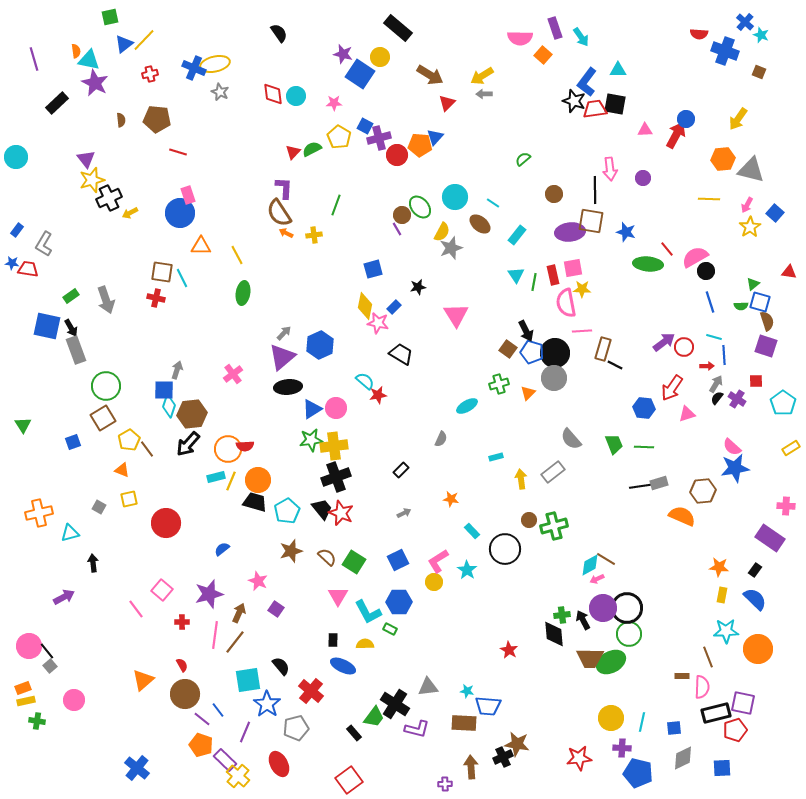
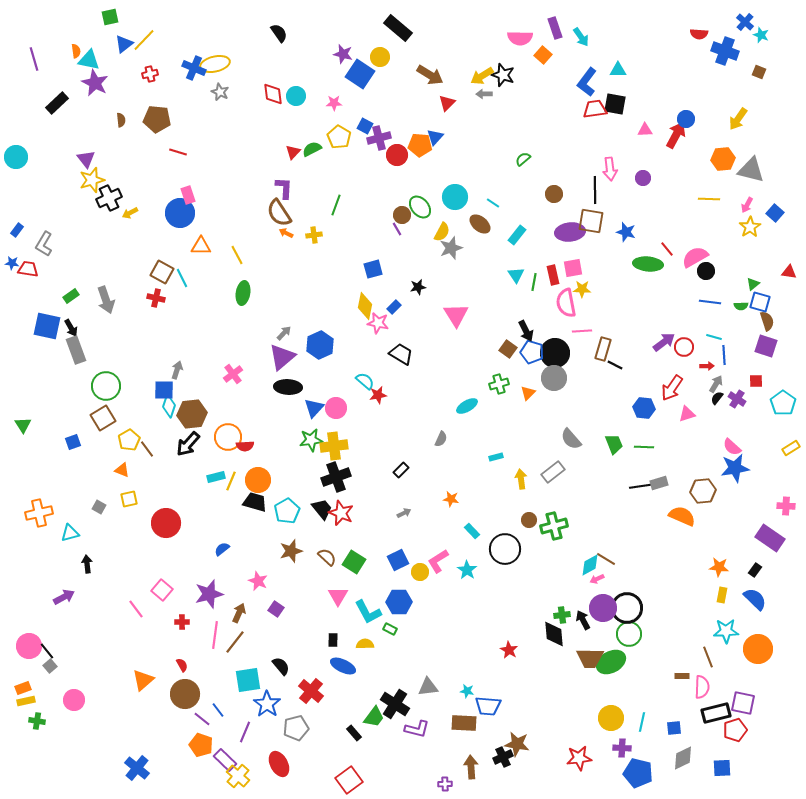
black star at (574, 101): moved 71 px left, 26 px up
brown square at (162, 272): rotated 20 degrees clockwise
blue line at (710, 302): rotated 65 degrees counterclockwise
black ellipse at (288, 387): rotated 8 degrees clockwise
blue triangle at (312, 409): moved 2 px right, 1 px up; rotated 15 degrees counterclockwise
orange circle at (228, 449): moved 12 px up
black arrow at (93, 563): moved 6 px left, 1 px down
yellow circle at (434, 582): moved 14 px left, 10 px up
